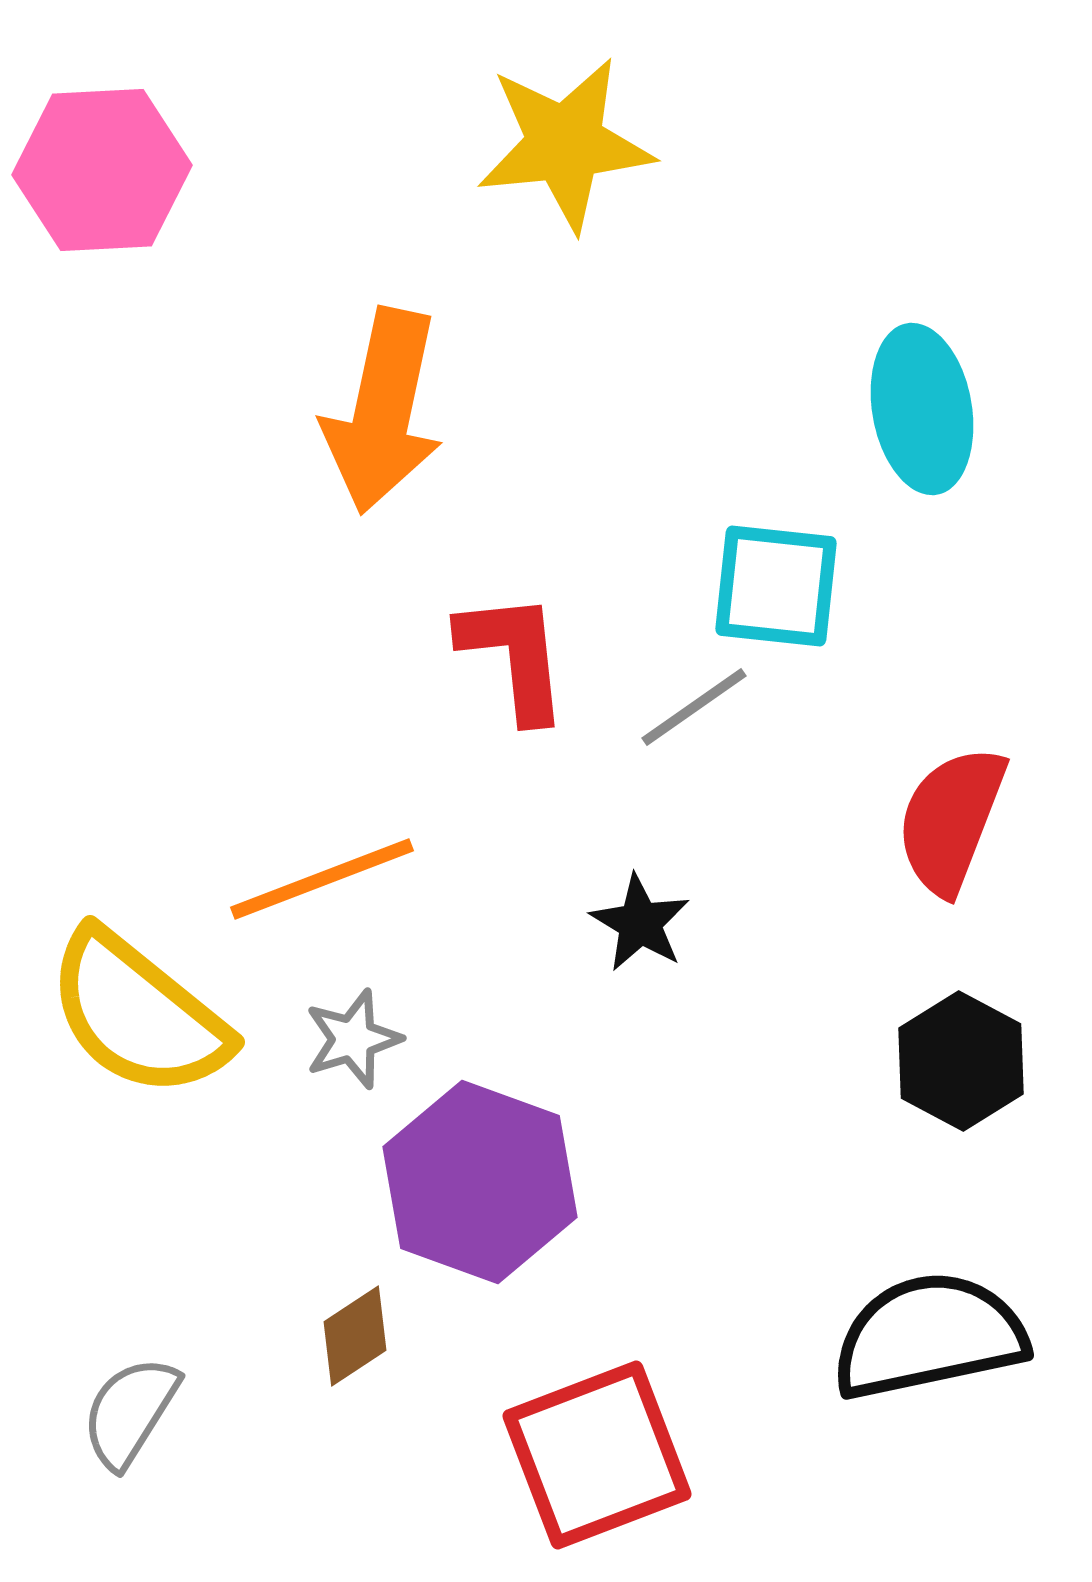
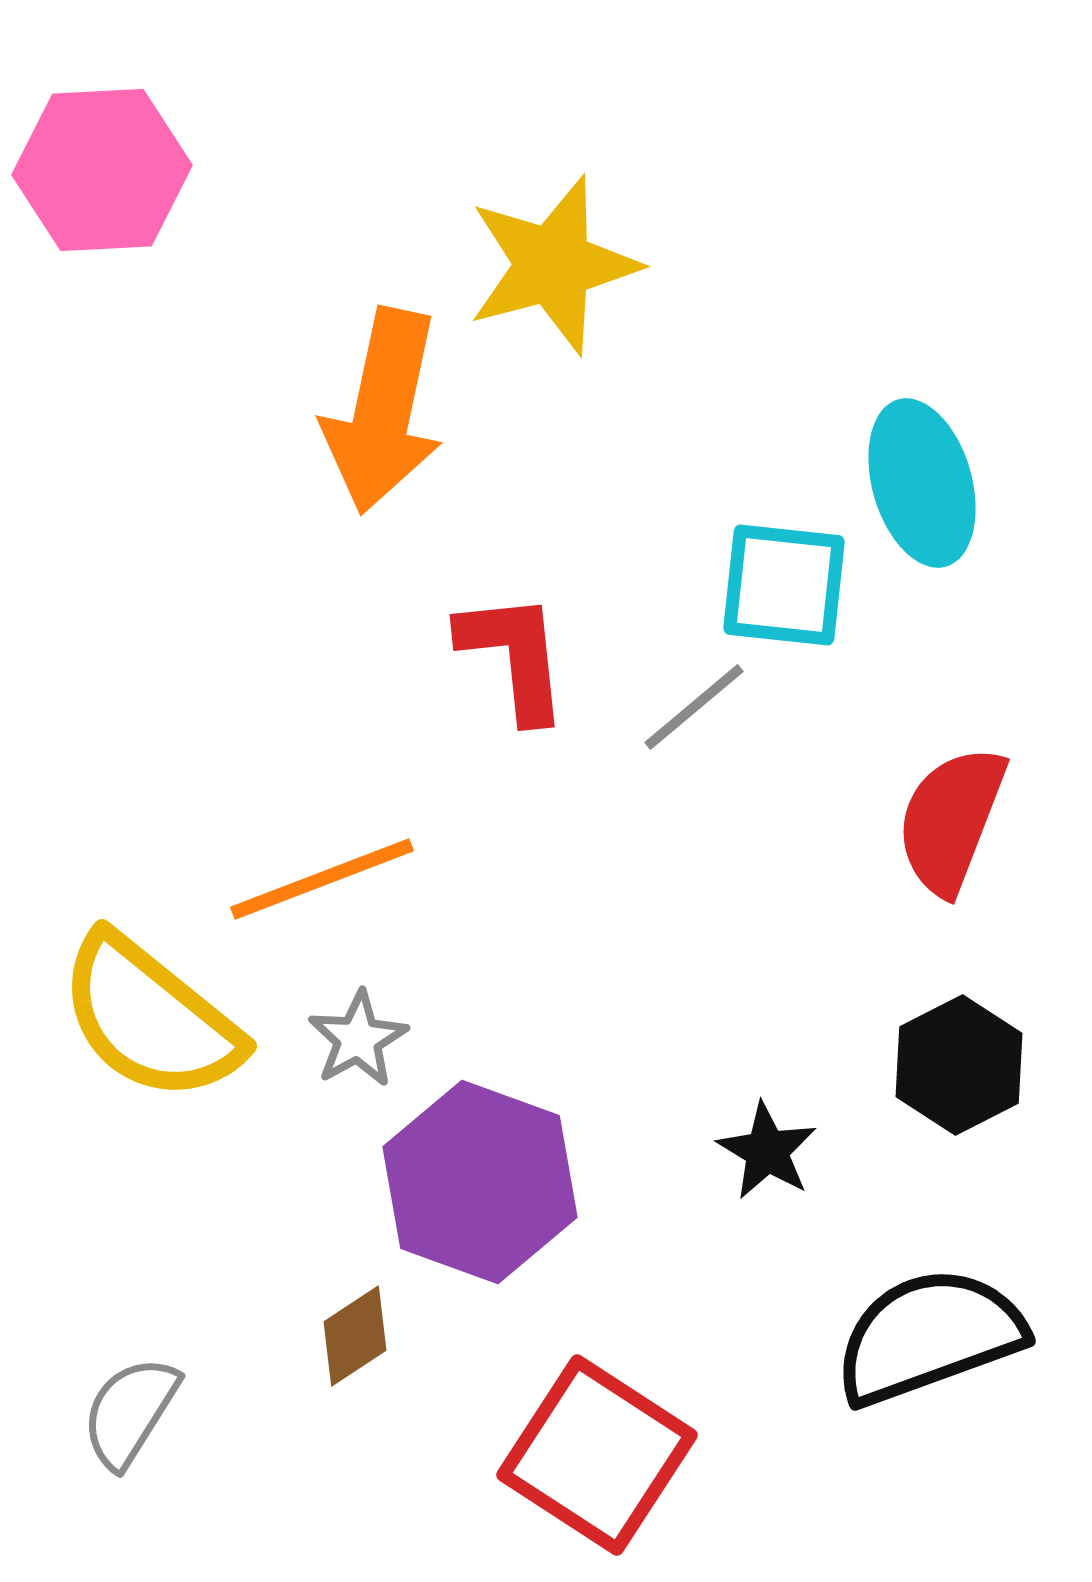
yellow star: moved 12 px left, 121 px down; rotated 9 degrees counterclockwise
cyan ellipse: moved 74 px down; rotated 6 degrees counterclockwise
cyan square: moved 8 px right, 1 px up
gray line: rotated 5 degrees counterclockwise
black star: moved 127 px right, 228 px down
yellow semicircle: moved 12 px right, 4 px down
gray star: moved 5 px right; rotated 12 degrees counterclockwise
black hexagon: moved 2 px left, 4 px down; rotated 5 degrees clockwise
black semicircle: rotated 8 degrees counterclockwise
red square: rotated 36 degrees counterclockwise
